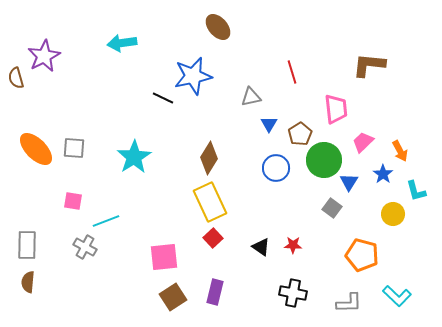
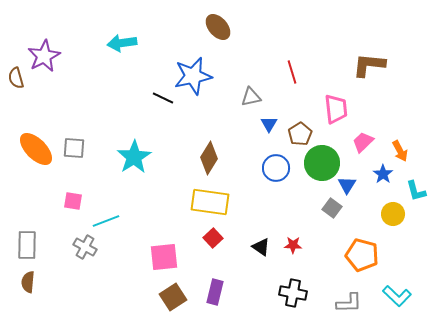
green circle at (324, 160): moved 2 px left, 3 px down
blue triangle at (349, 182): moved 2 px left, 3 px down
yellow rectangle at (210, 202): rotated 57 degrees counterclockwise
